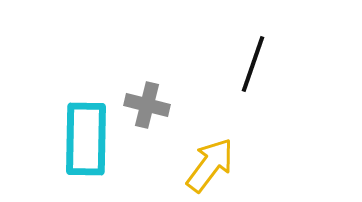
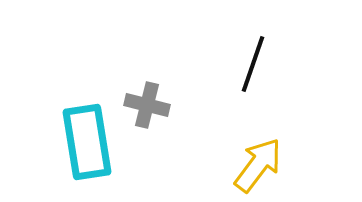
cyan rectangle: moved 1 px right, 3 px down; rotated 10 degrees counterclockwise
yellow arrow: moved 48 px right
